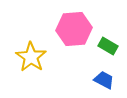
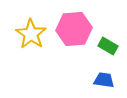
yellow star: moved 23 px up
blue trapezoid: rotated 20 degrees counterclockwise
